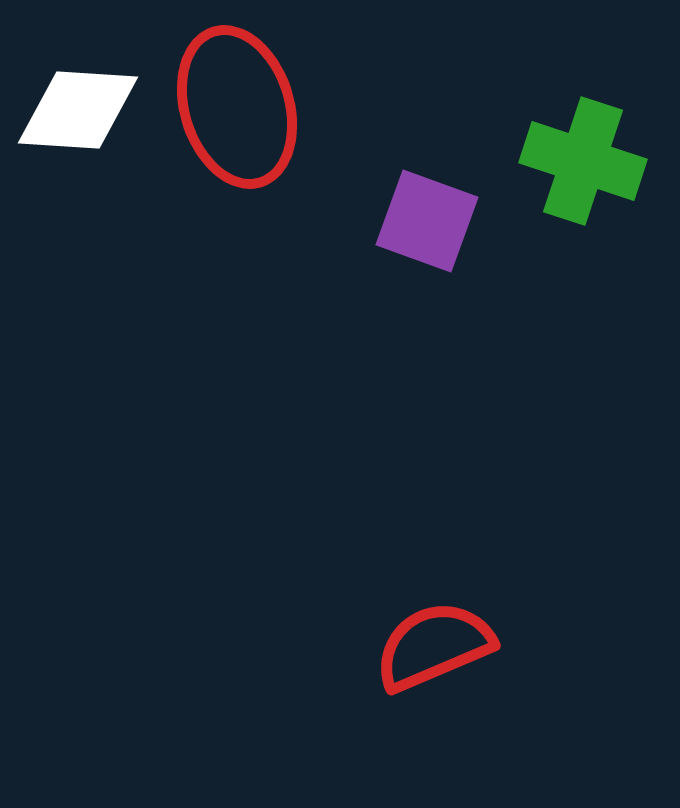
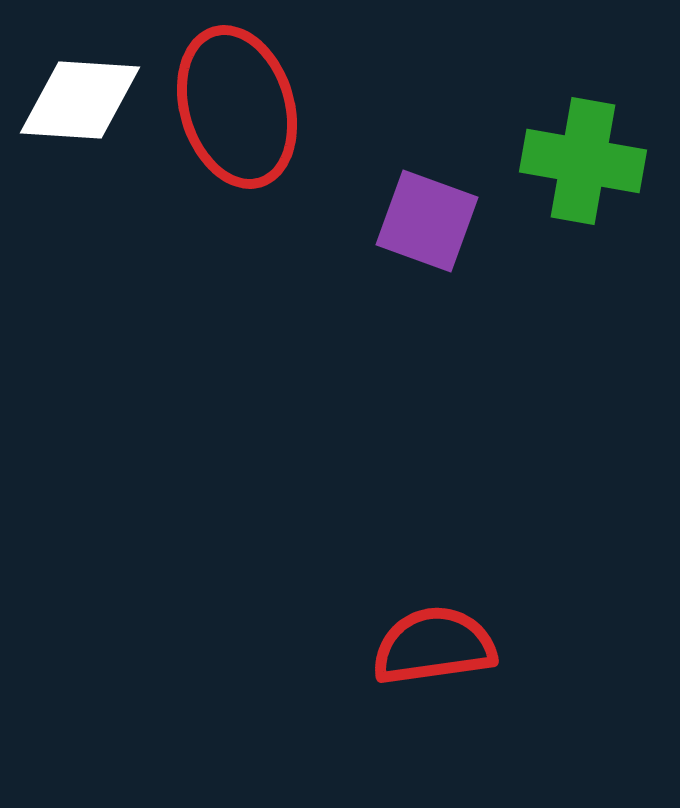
white diamond: moved 2 px right, 10 px up
green cross: rotated 8 degrees counterclockwise
red semicircle: rotated 15 degrees clockwise
